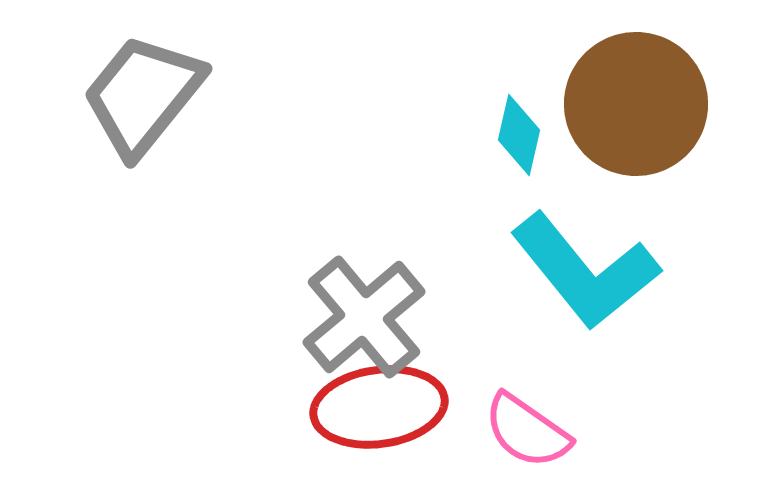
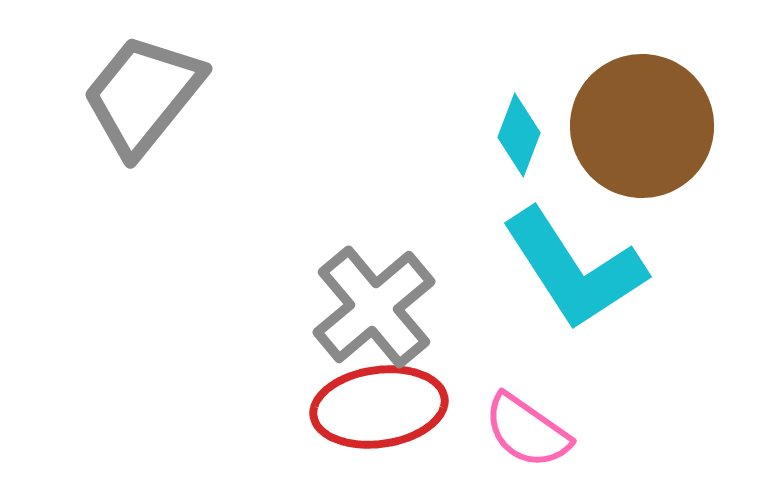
brown circle: moved 6 px right, 22 px down
cyan diamond: rotated 8 degrees clockwise
cyan L-shape: moved 11 px left, 2 px up; rotated 6 degrees clockwise
gray cross: moved 10 px right, 10 px up
